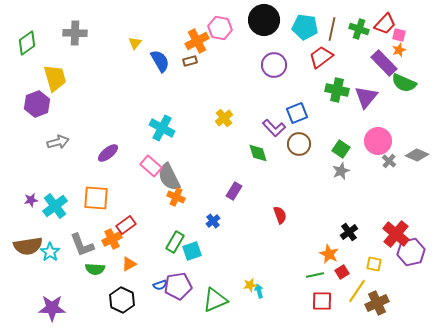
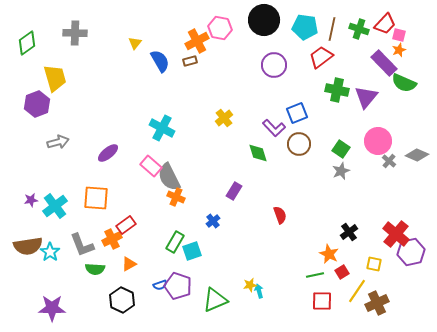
purple pentagon at (178, 286): rotated 28 degrees clockwise
